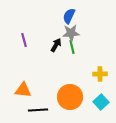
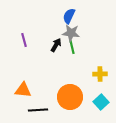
gray star: rotated 12 degrees clockwise
